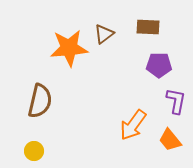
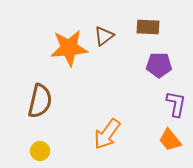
brown triangle: moved 2 px down
purple L-shape: moved 3 px down
orange arrow: moved 26 px left, 9 px down
yellow circle: moved 6 px right
